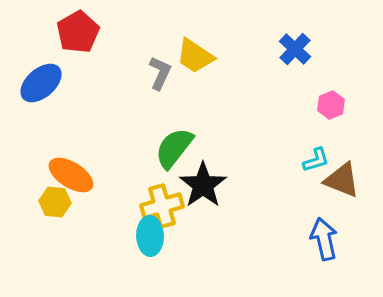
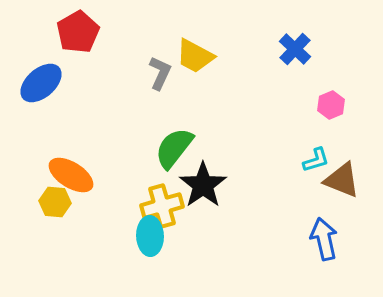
yellow trapezoid: rotated 6 degrees counterclockwise
